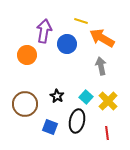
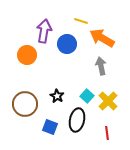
cyan square: moved 1 px right, 1 px up
black ellipse: moved 1 px up
